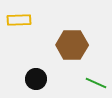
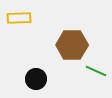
yellow rectangle: moved 2 px up
green line: moved 12 px up
